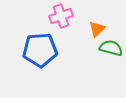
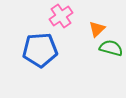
pink cross: rotated 15 degrees counterclockwise
